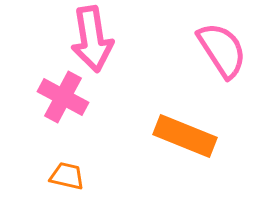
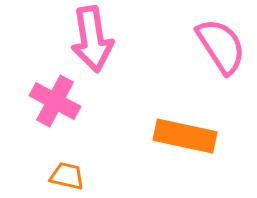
pink semicircle: moved 1 px left, 4 px up
pink cross: moved 8 px left, 4 px down
orange rectangle: rotated 10 degrees counterclockwise
